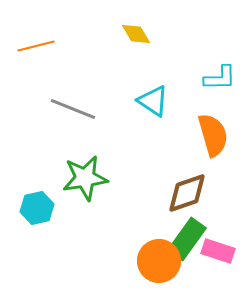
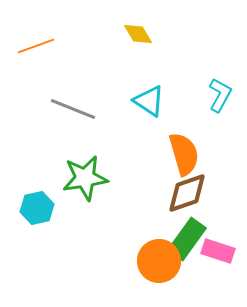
yellow diamond: moved 2 px right
orange line: rotated 6 degrees counterclockwise
cyan L-shape: moved 17 px down; rotated 60 degrees counterclockwise
cyan triangle: moved 4 px left
orange semicircle: moved 29 px left, 19 px down
